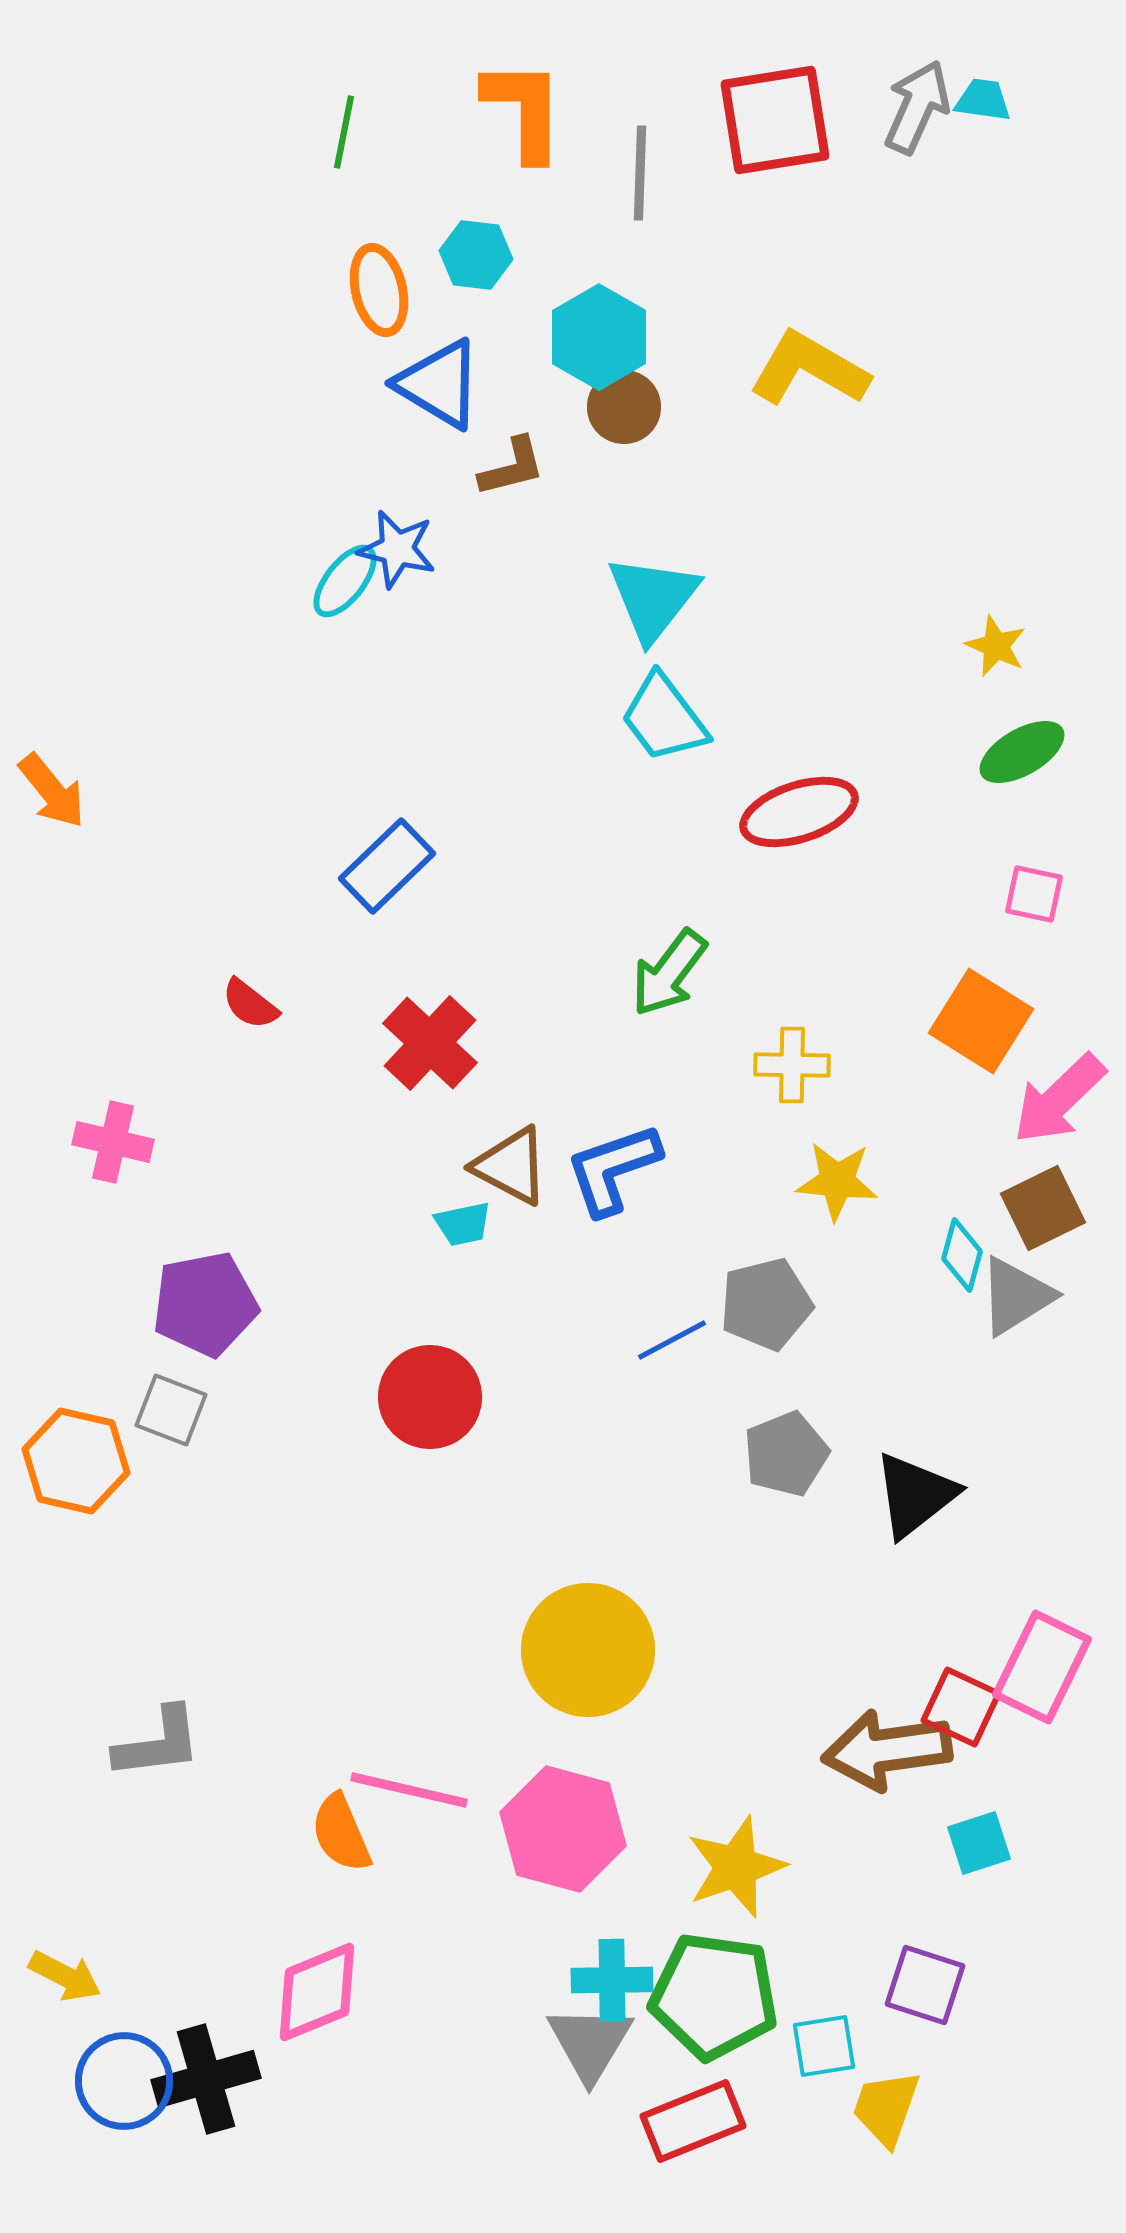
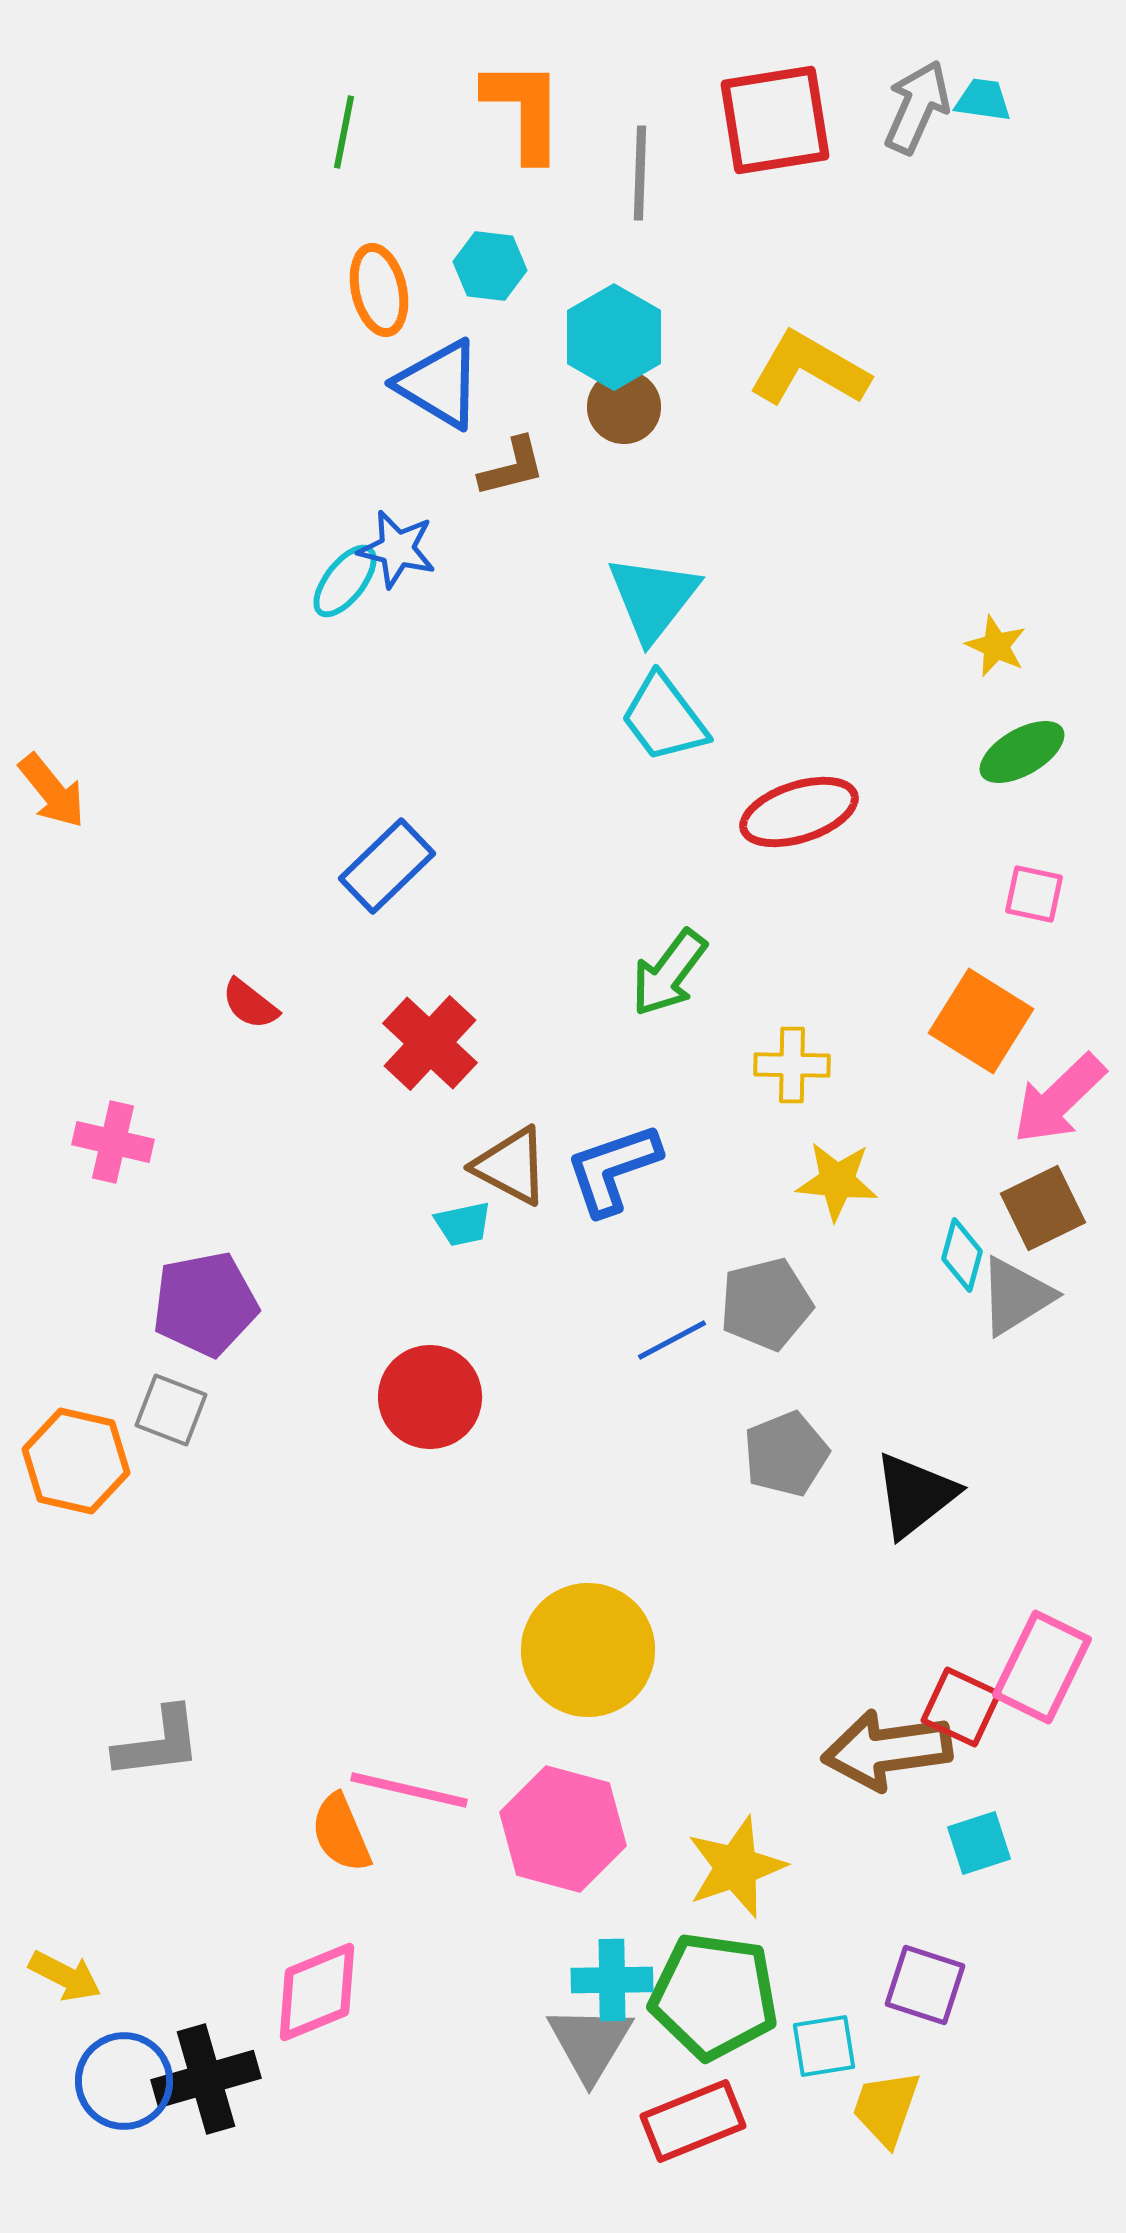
cyan hexagon at (476, 255): moved 14 px right, 11 px down
cyan hexagon at (599, 337): moved 15 px right
